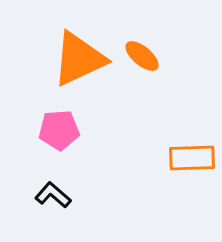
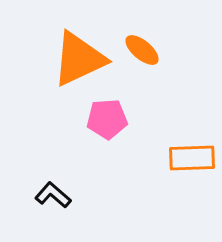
orange ellipse: moved 6 px up
pink pentagon: moved 48 px right, 11 px up
